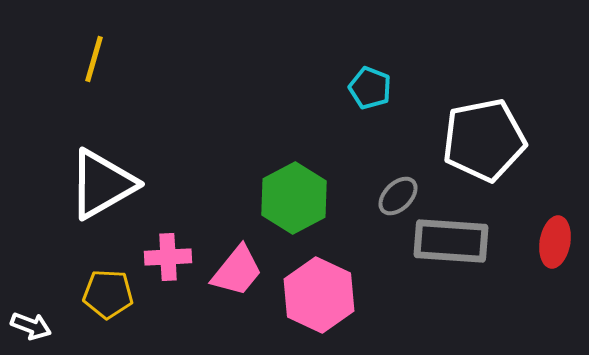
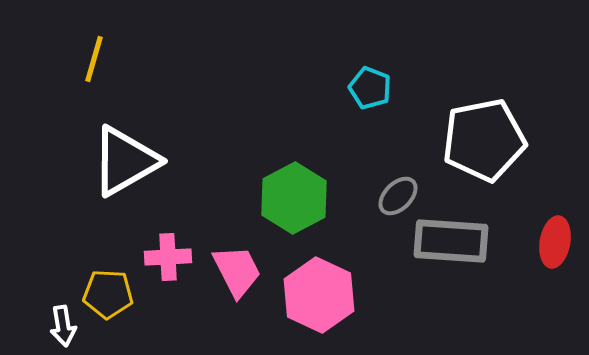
white triangle: moved 23 px right, 23 px up
pink trapezoid: rotated 66 degrees counterclockwise
white arrow: moved 32 px right; rotated 60 degrees clockwise
